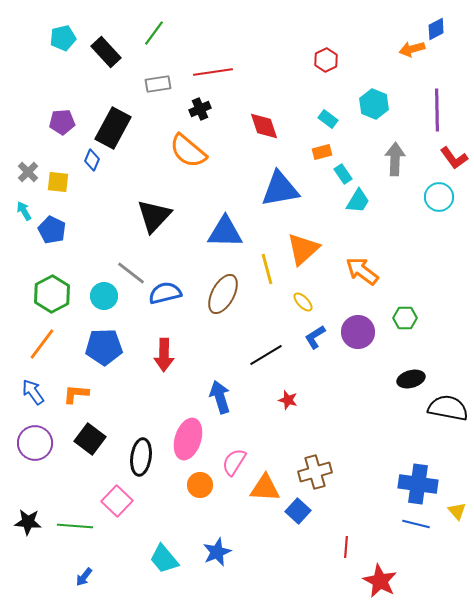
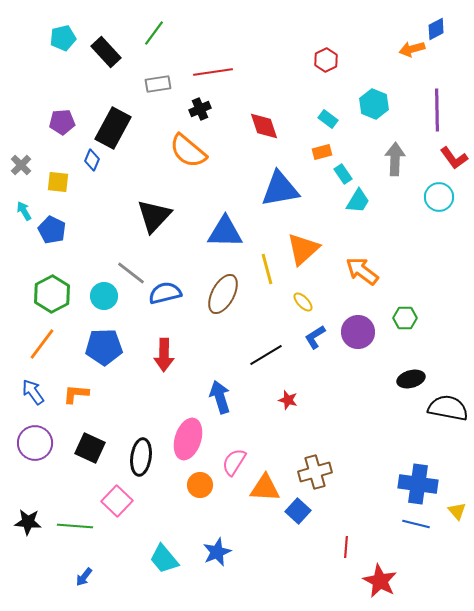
gray cross at (28, 172): moved 7 px left, 7 px up
black square at (90, 439): moved 9 px down; rotated 12 degrees counterclockwise
